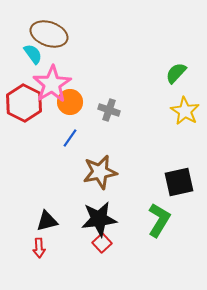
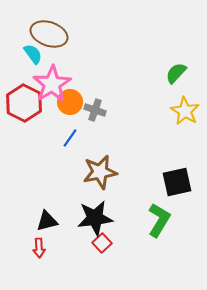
gray cross: moved 14 px left
black square: moved 2 px left
black star: moved 4 px left, 1 px up
